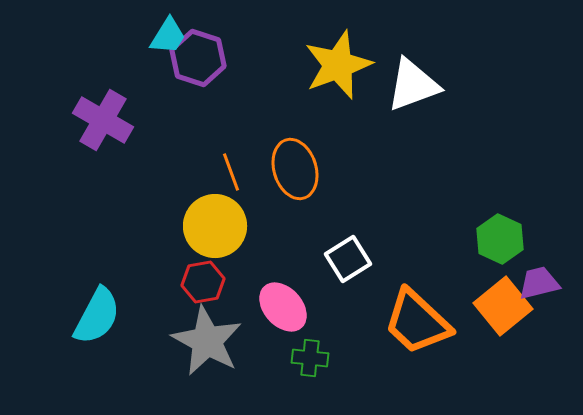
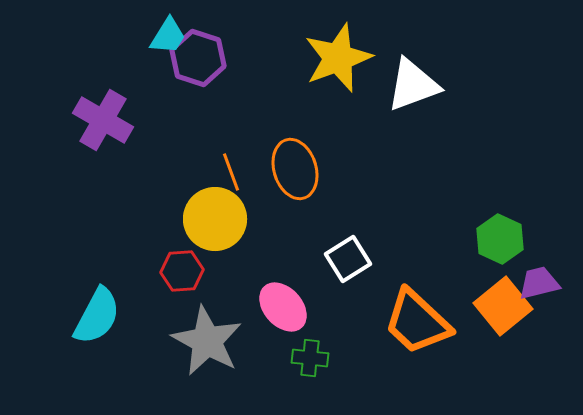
yellow star: moved 7 px up
yellow circle: moved 7 px up
red hexagon: moved 21 px left, 11 px up; rotated 6 degrees clockwise
